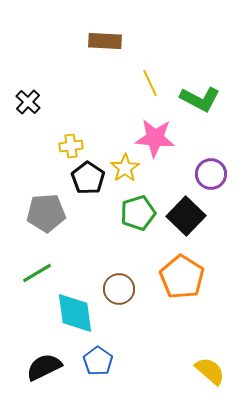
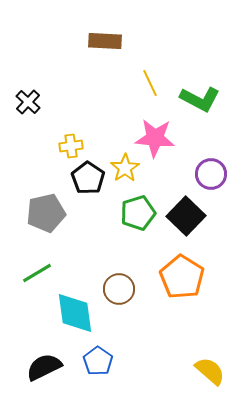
gray pentagon: rotated 9 degrees counterclockwise
